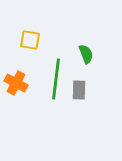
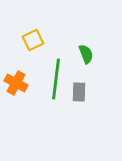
yellow square: moved 3 px right; rotated 35 degrees counterclockwise
gray rectangle: moved 2 px down
